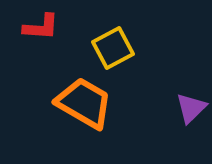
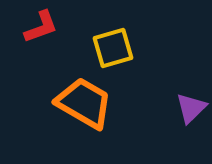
red L-shape: rotated 24 degrees counterclockwise
yellow square: rotated 12 degrees clockwise
